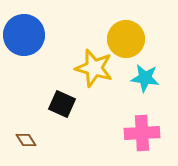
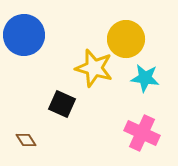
pink cross: rotated 28 degrees clockwise
